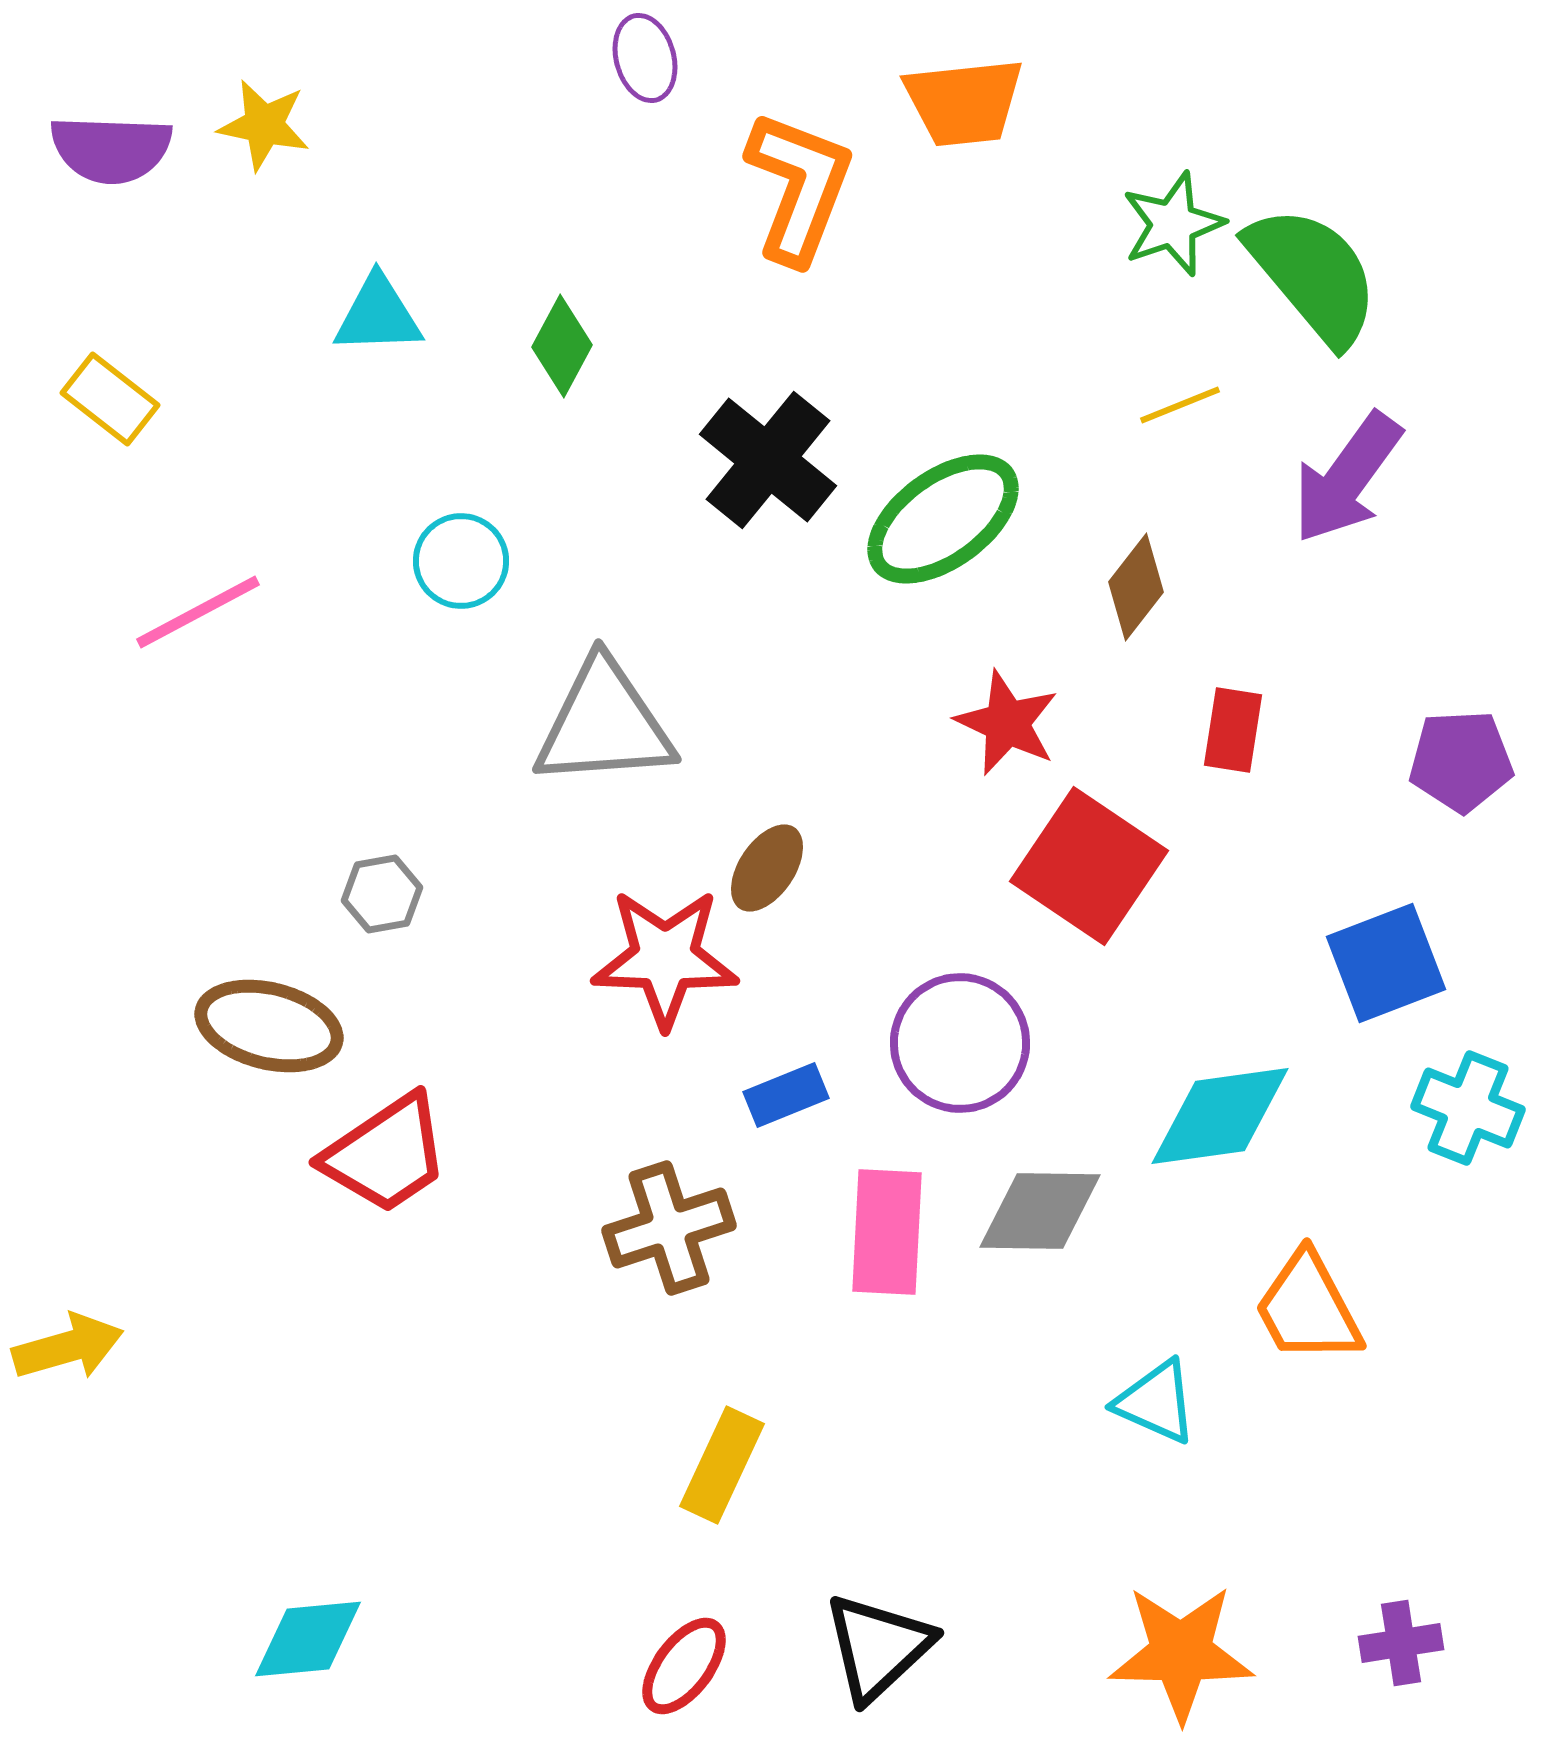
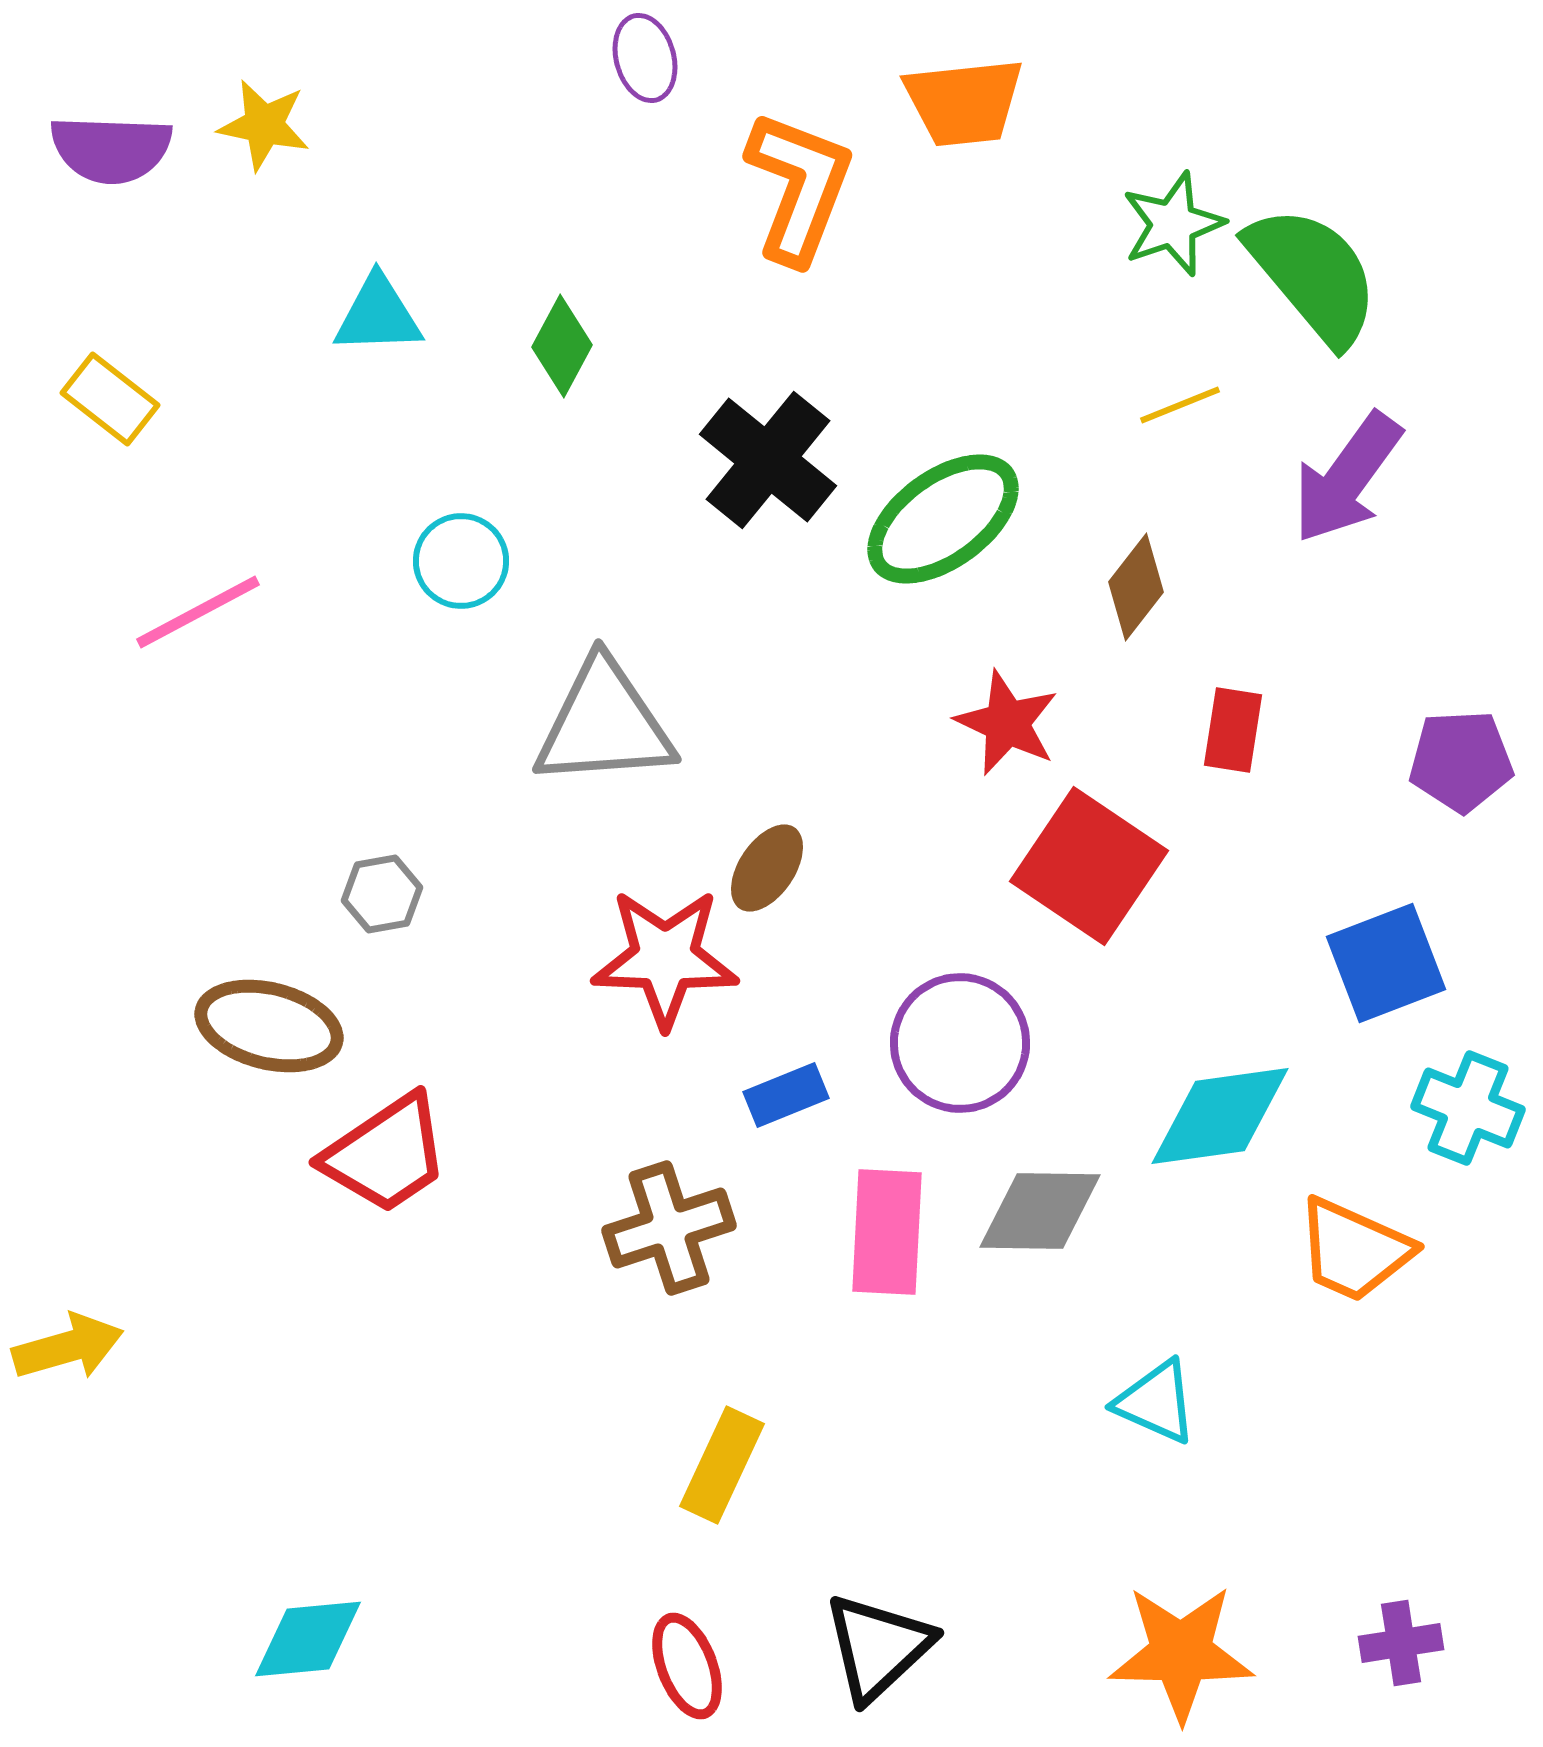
orange trapezoid at (1308, 1308): moved 46 px right, 58 px up; rotated 38 degrees counterclockwise
red ellipse at (684, 1666): moved 3 px right; rotated 58 degrees counterclockwise
